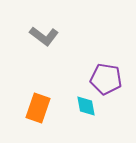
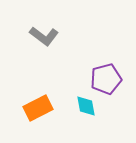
purple pentagon: rotated 24 degrees counterclockwise
orange rectangle: rotated 44 degrees clockwise
